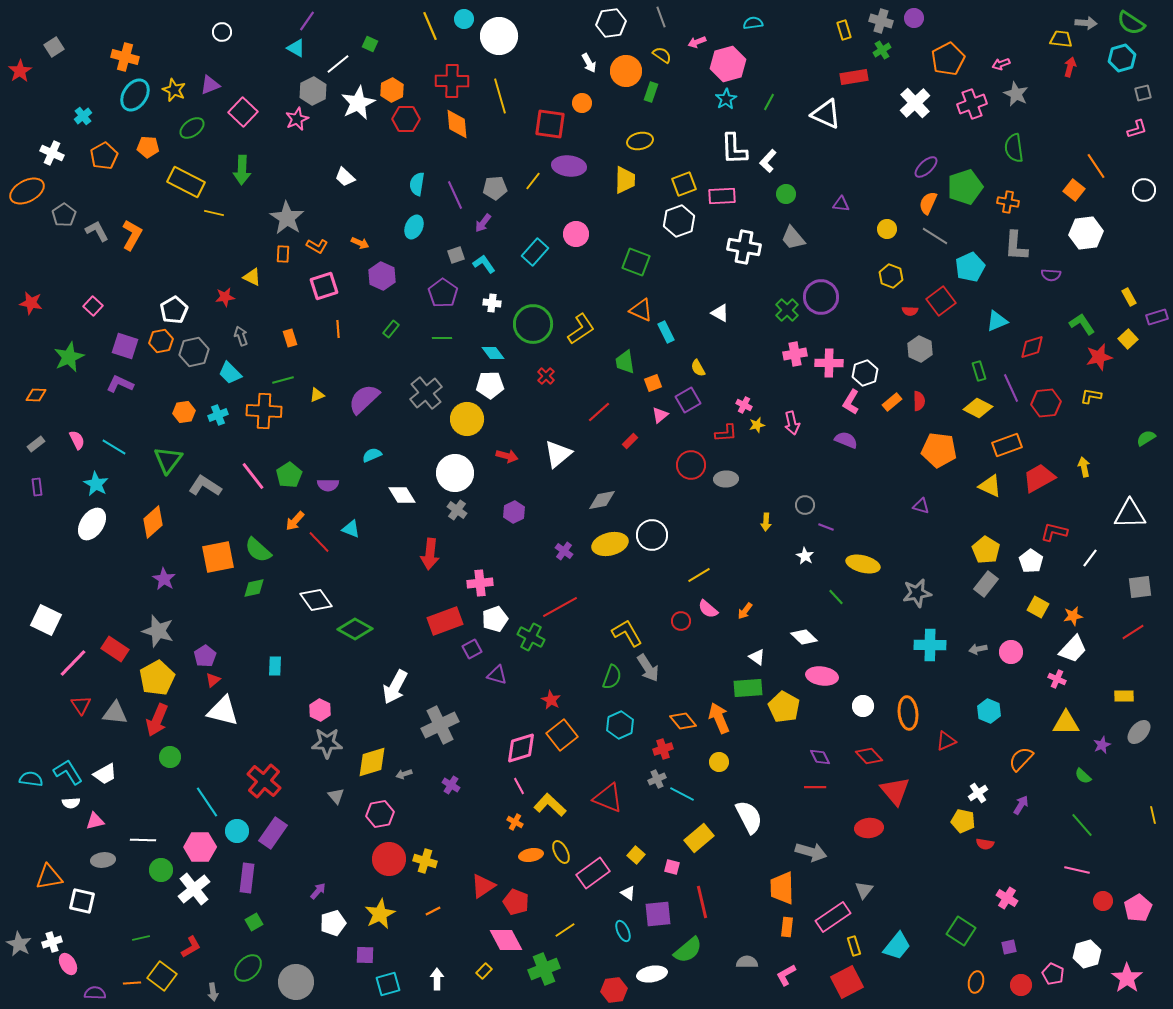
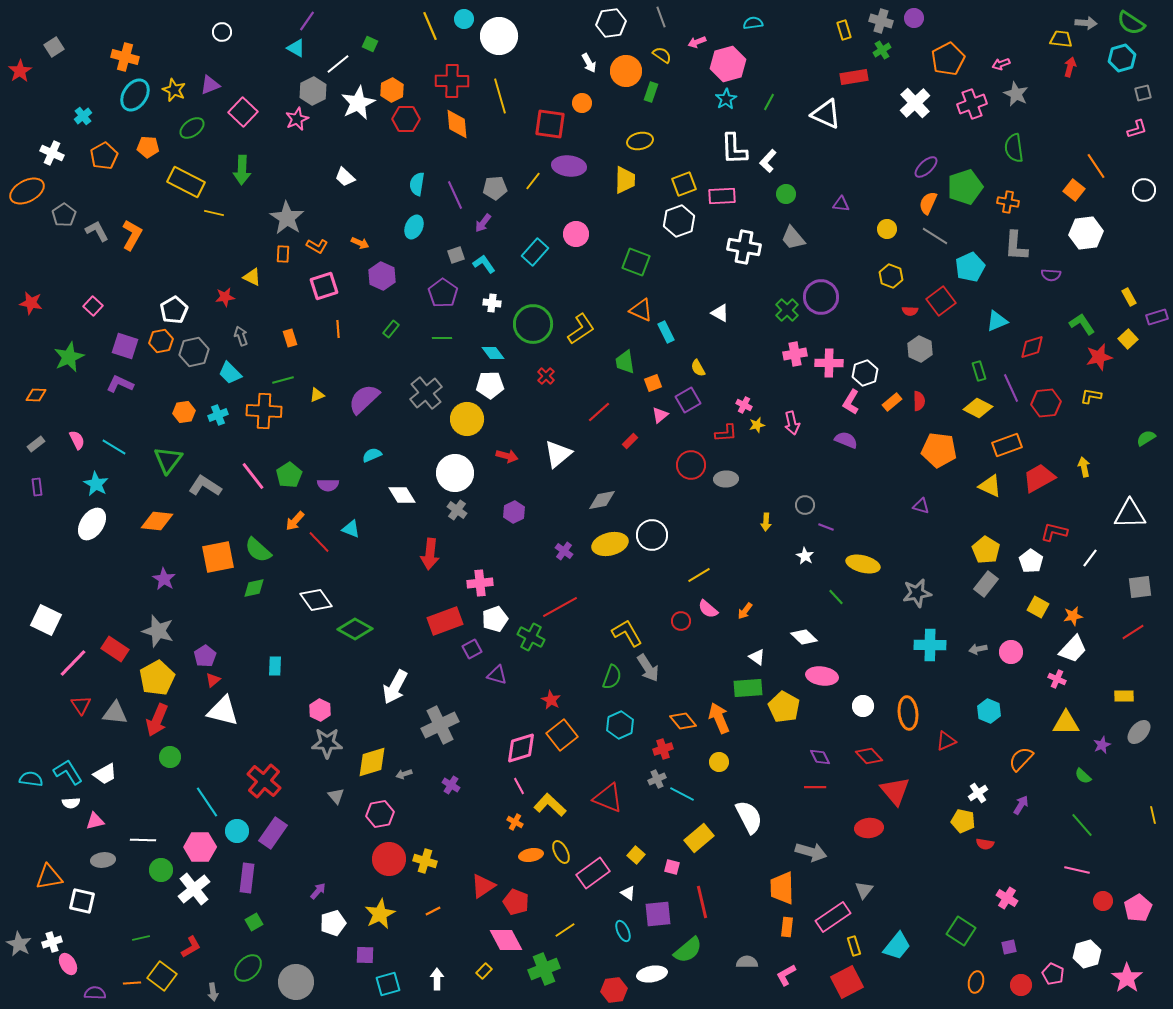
orange diamond at (153, 522): moved 4 px right, 1 px up; rotated 48 degrees clockwise
